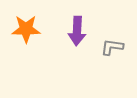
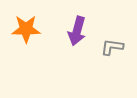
purple arrow: rotated 12 degrees clockwise
